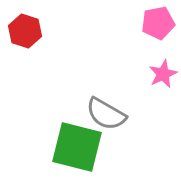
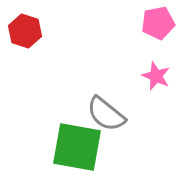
pink star: moved 7 px left, 2 px down; rotated 24 degrees counterclockwise
gray semicircle: rotated 9 degrees clockwise
green square: rotated 4 degrees counterclockwise
